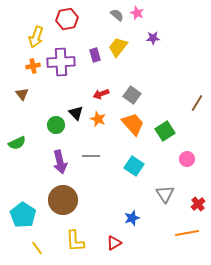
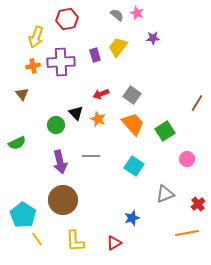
gray triangle: rotated 42 degrees clockwise
yellow line: moved 9 px up
